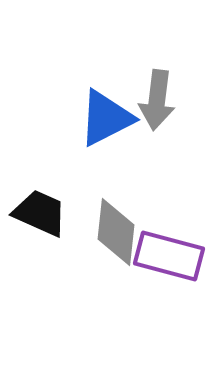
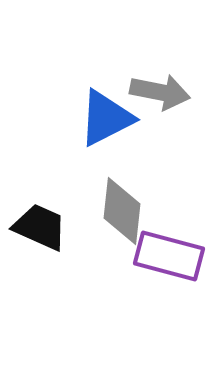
gray arrow: moved 3 px right, 8 px up; rotated 86 degrees counterclockwise
black trapezoid: moved 14 px down
gray diamond: moved 6 px right, 21 px up
